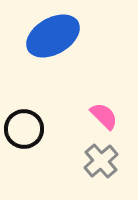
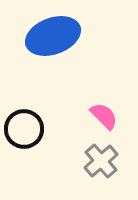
blue ellipse: rotated 10 degrees clockwise
